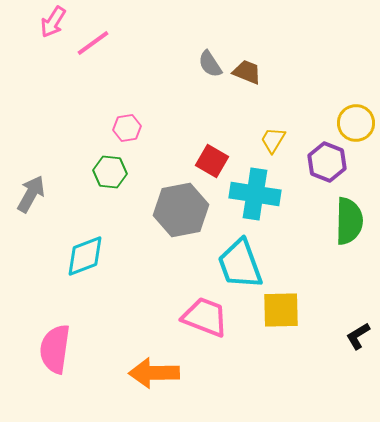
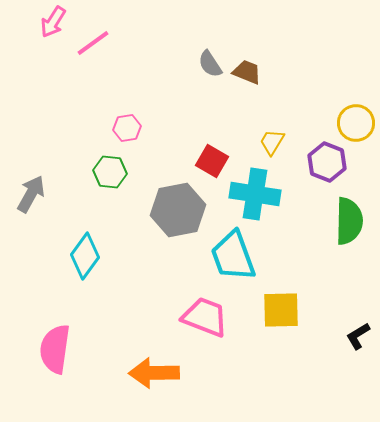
yellow trapezoid: moved 1 px left, 2 px down
gray hexagon: moved 3 px left
cyan diamond: rotated 33 degrees counterclockwise
cyan trapezoid: moved 7 px left, 8 px up
